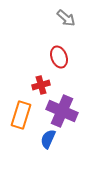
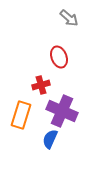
gray arrow: moved 3 px right
blue semicircle: moved 2 px right
